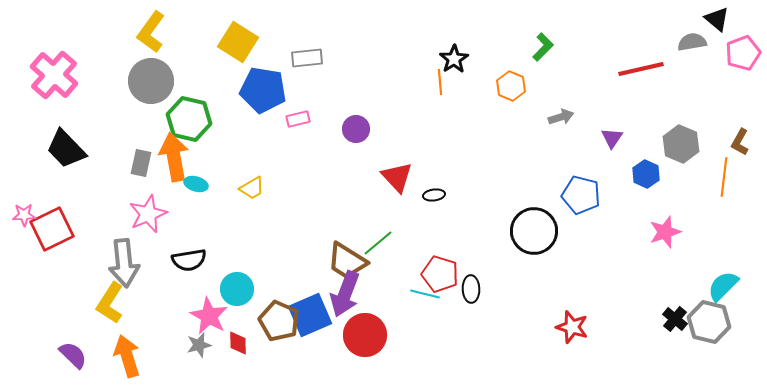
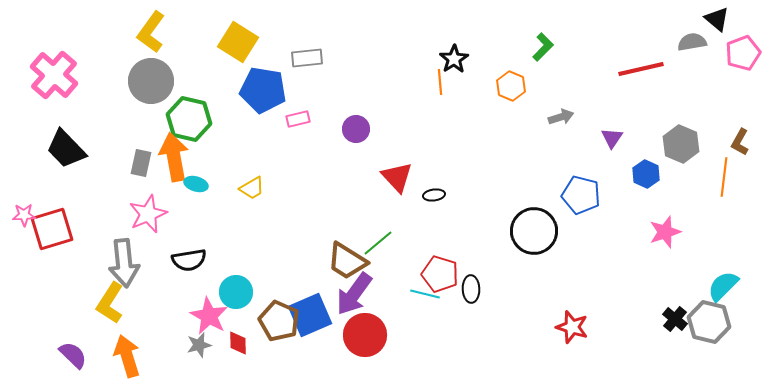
red square at (52, 229): rotated 9 degrees clockwise
cyan circle at (237, 289): moved 1 px left, 3 px down
purple arrow at (345, 294): moved 9 px right; rotated 15 degrees clockwise
